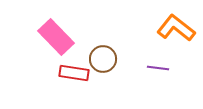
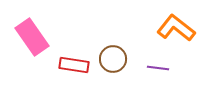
pink rectangle: moved 24 px left; rotated 9 degrees clockwise
brown circle: moved 10 px right
red rectangle: moved 8 px up
